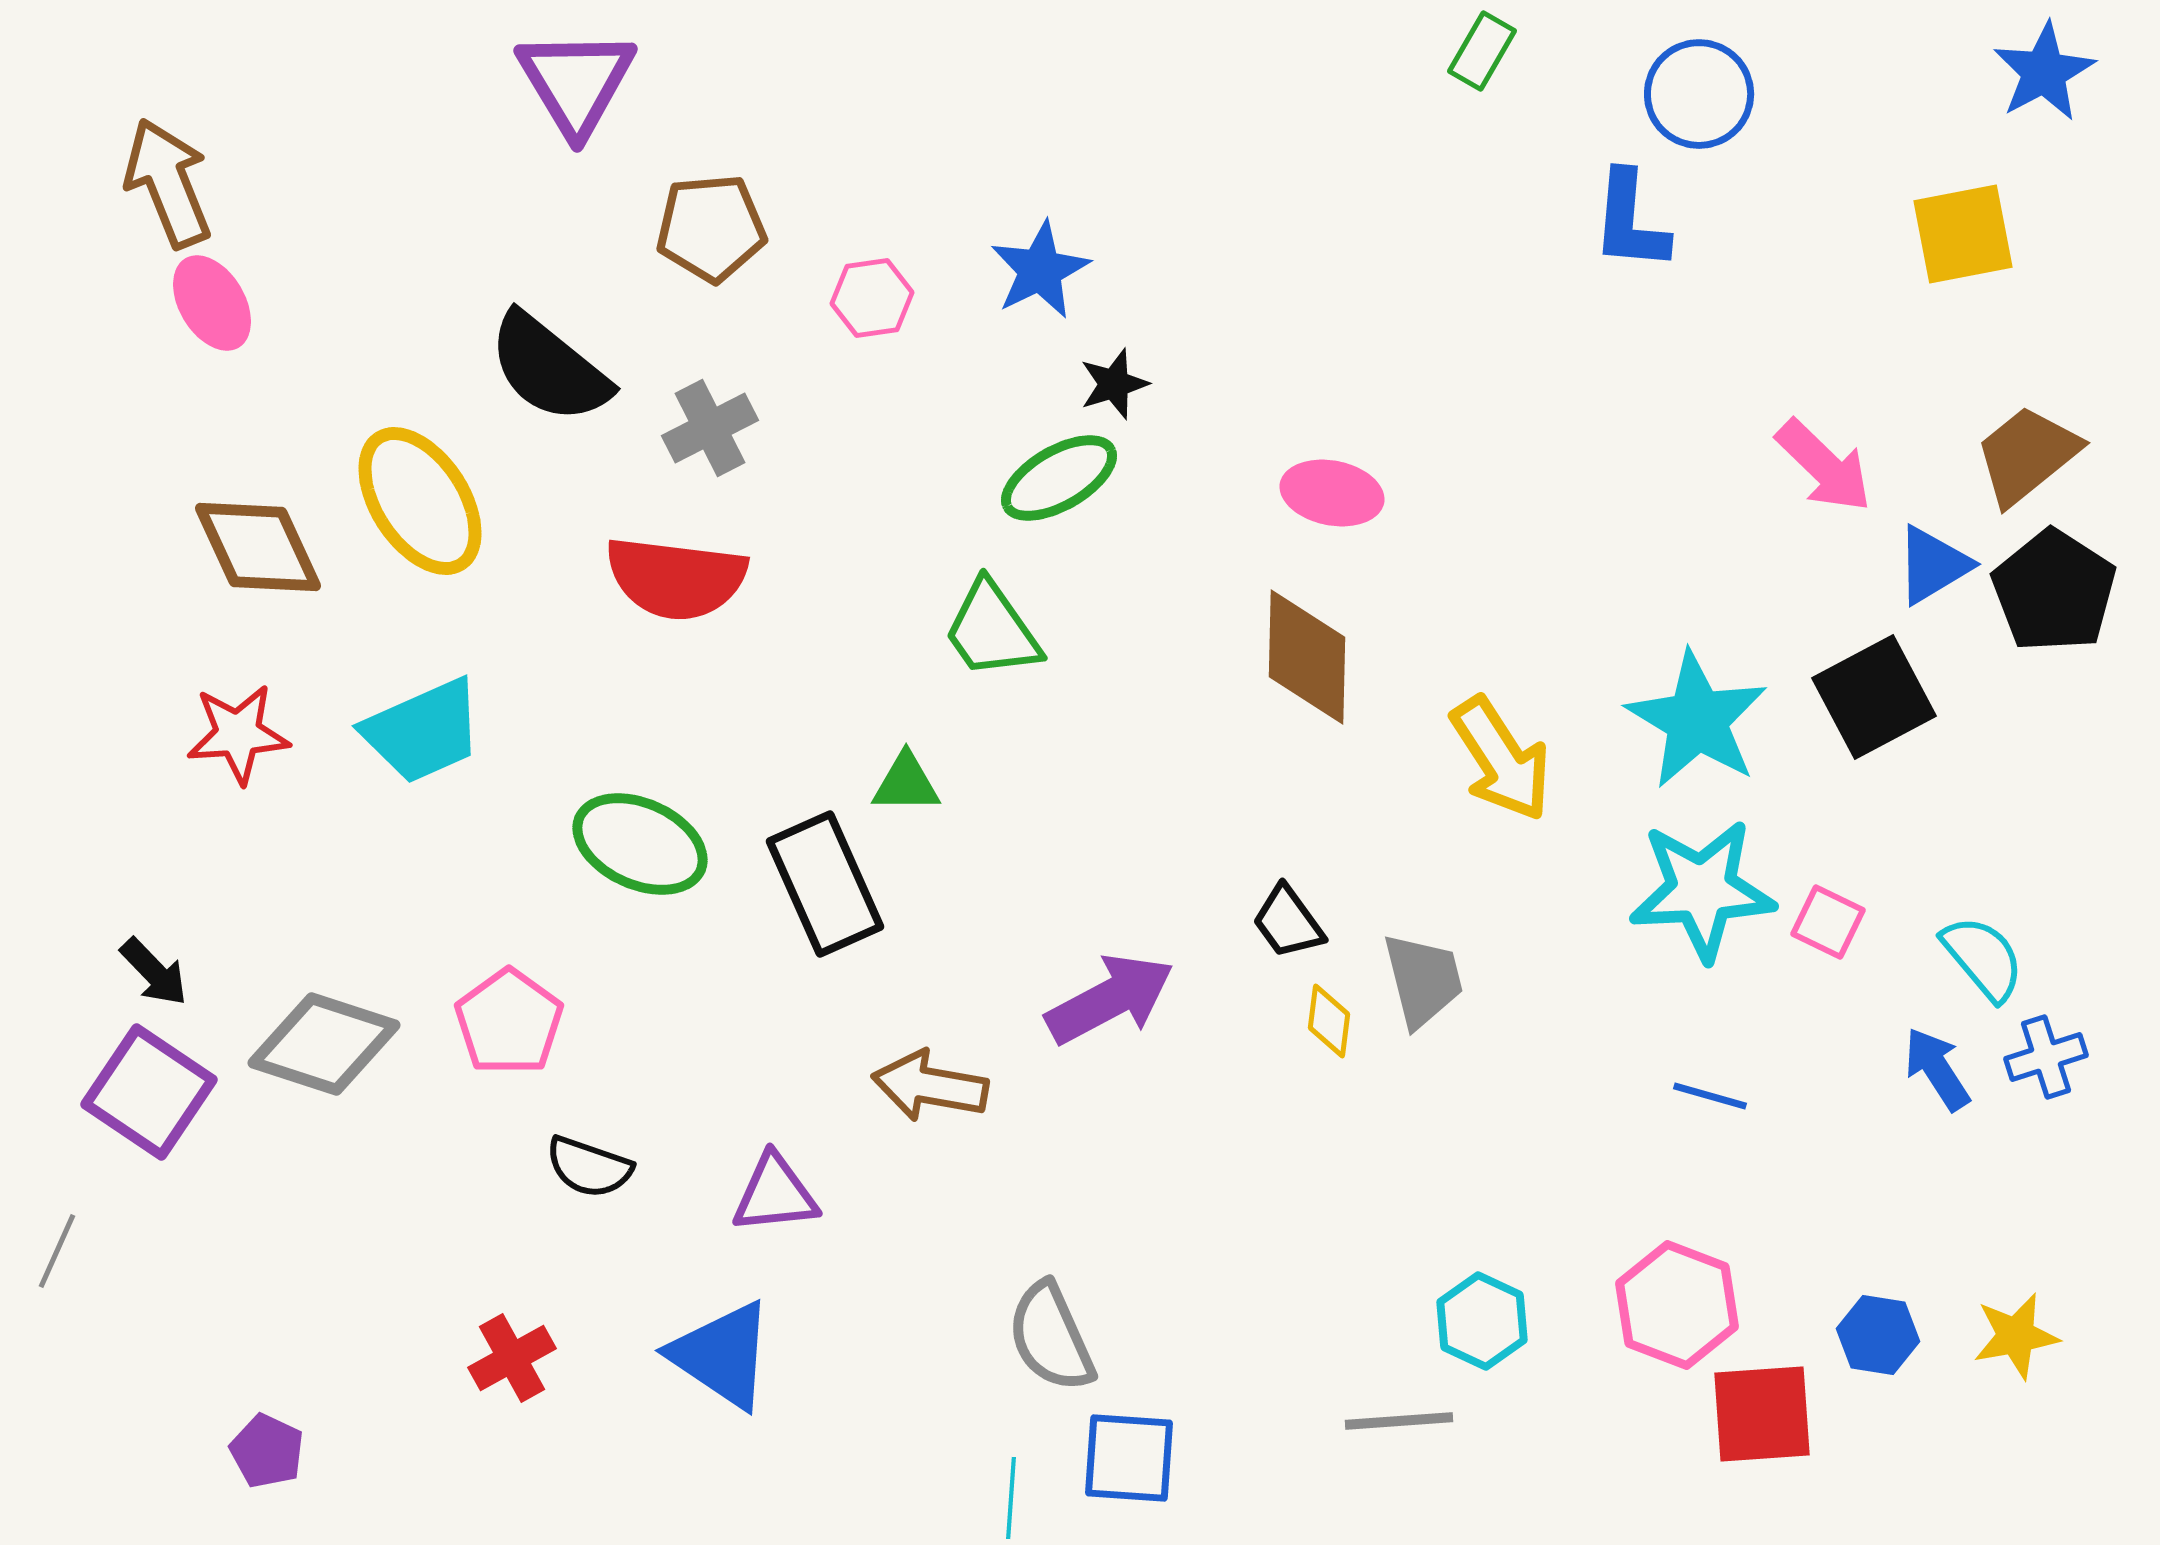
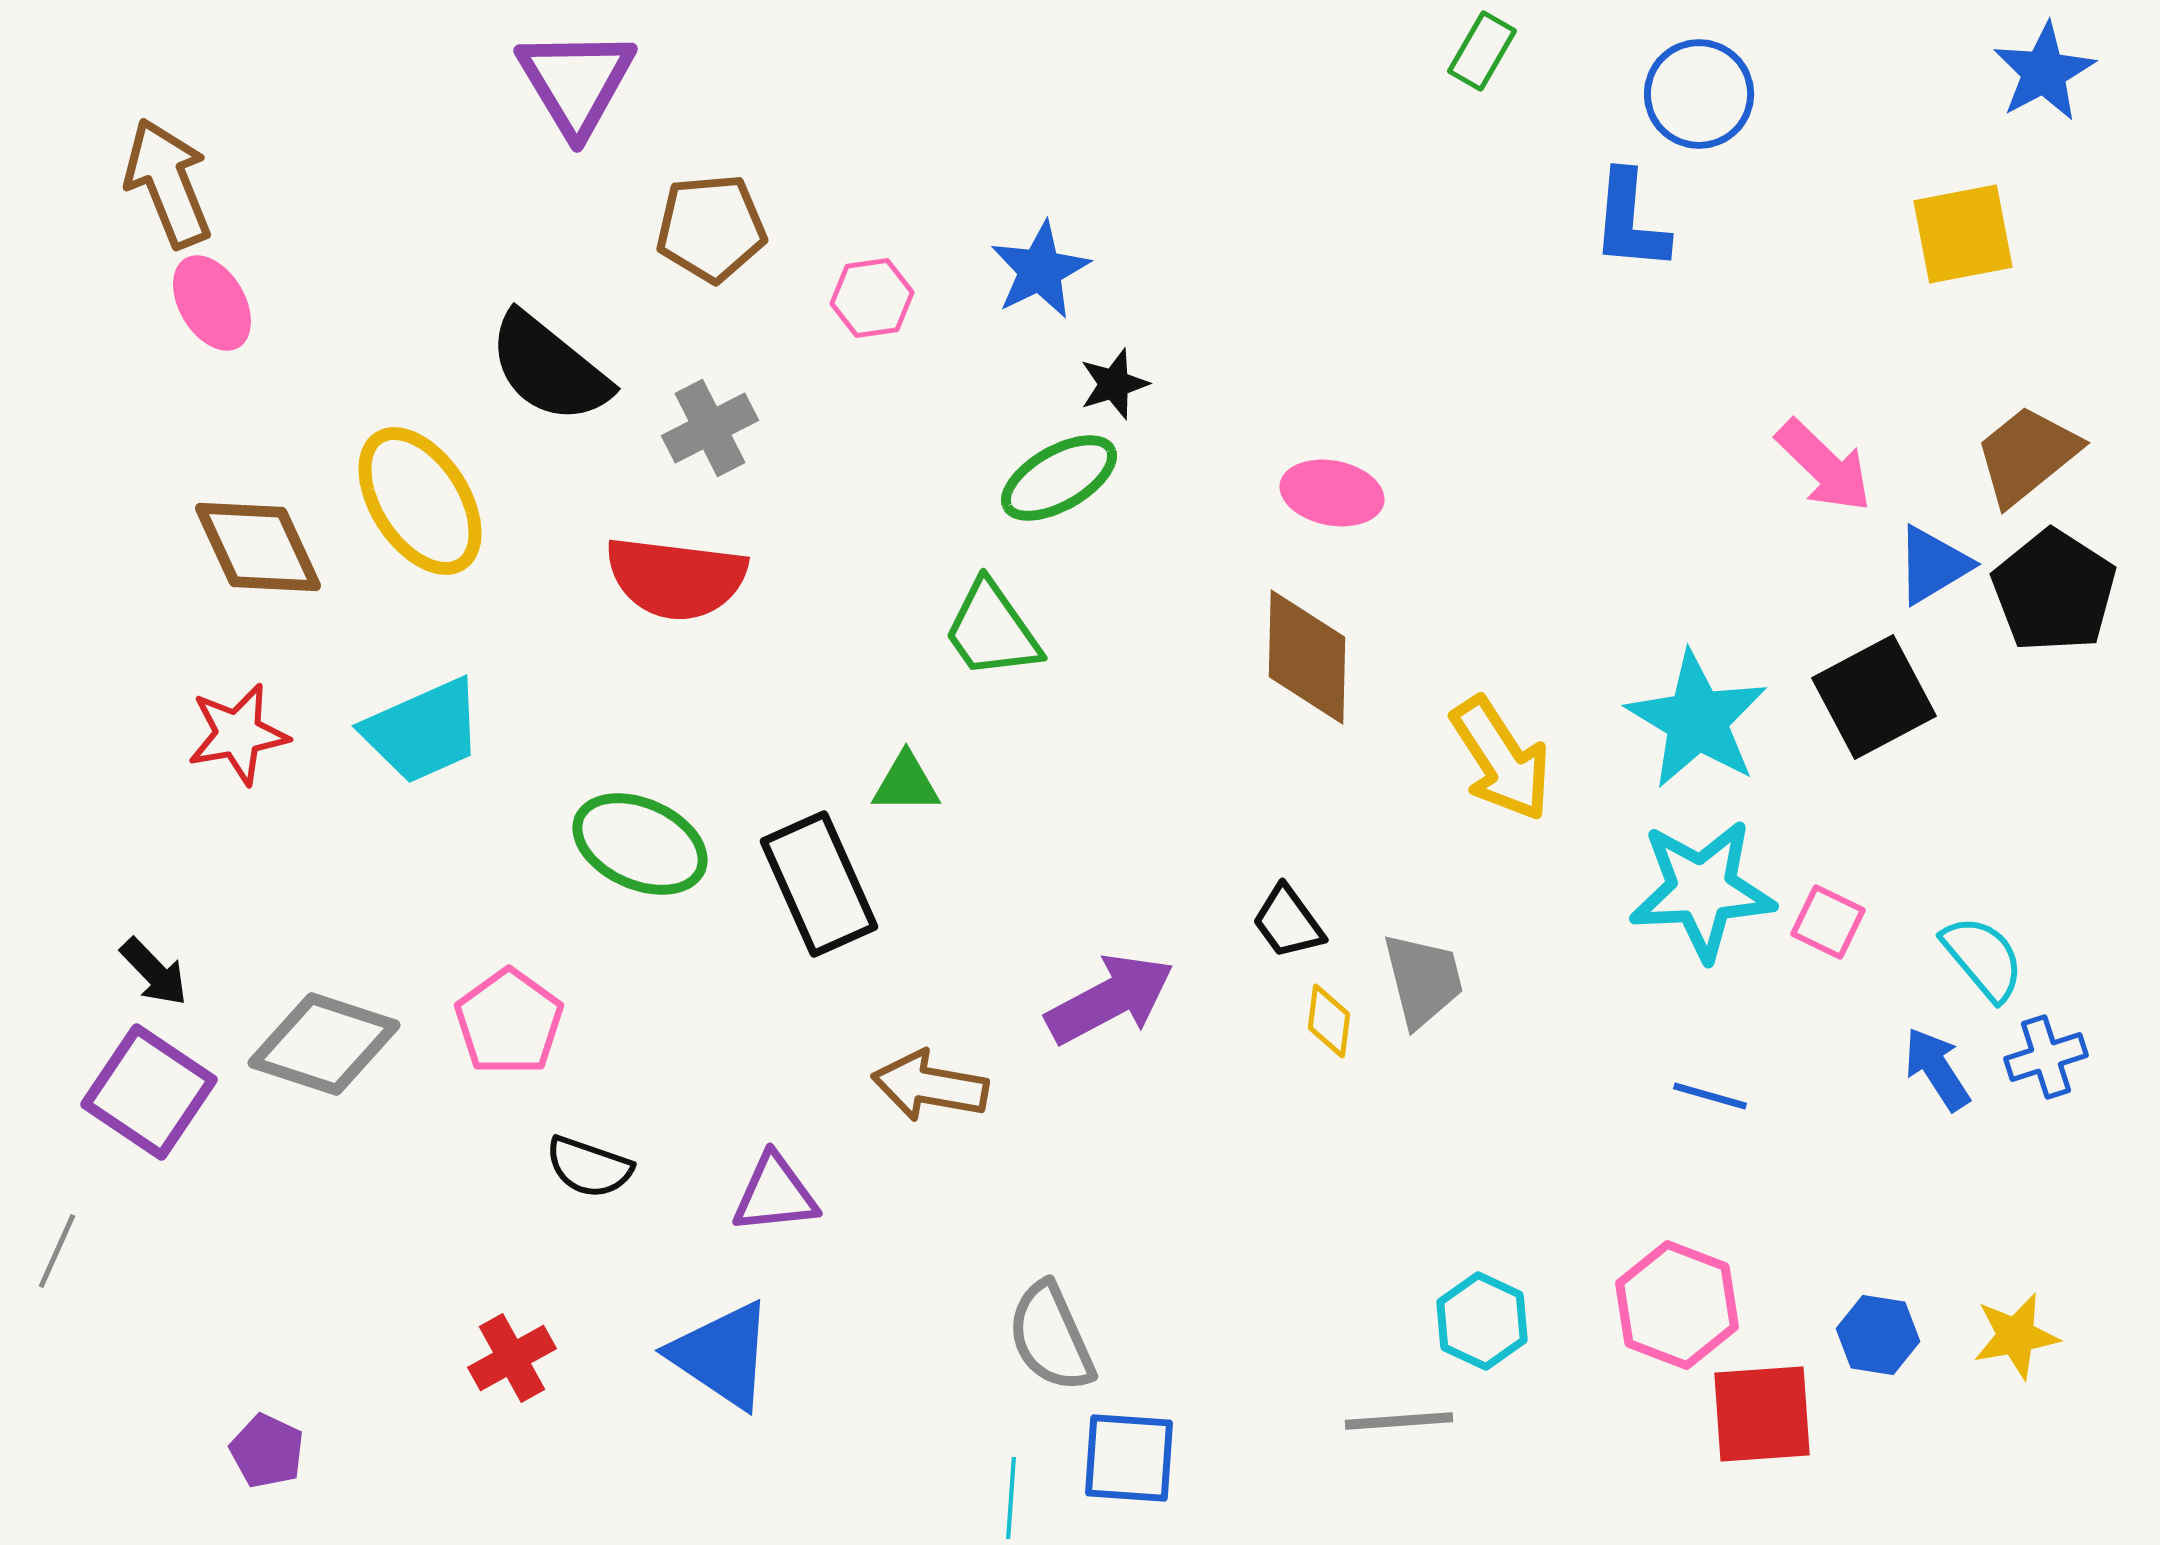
red star at (238, 734): rotated 6 degrees counterclockwise
black rectangle at (825, 884): moved 6 px left
